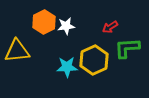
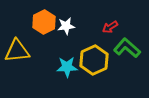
green L-shape: rotated 44 degrees clockwise
